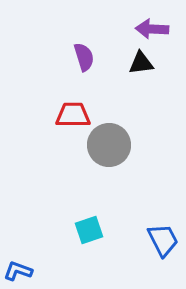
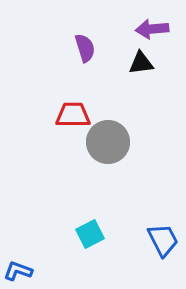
purple arrow: rotated 8 degrees counterclockwise
purple semicircle: moved 1 px right, 9 px up
gray circle: moved 1 px left, 3 px up
cyan square: moved 1 px right, 4 px down; rotated 8 degrees counterclockwise
